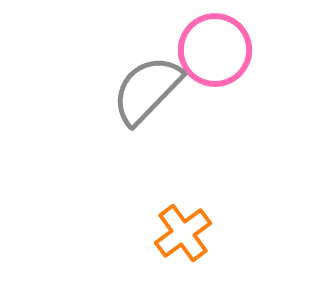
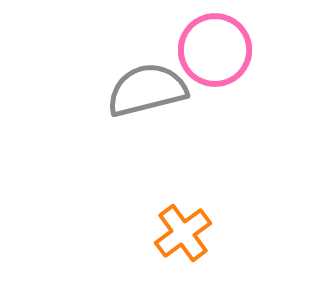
gray semicircle: rotated 32 degrees clockwise
